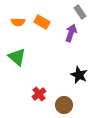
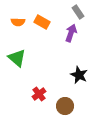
gray rectangle: moved 2 px left
green triangle: moved 1 px down
brown circle: moved 1 px right, 1 px down
